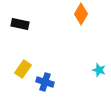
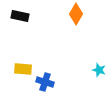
orange diamond: moved 5 px left
black rectangle: moved 8 px up
yellow rectangle: rotated 60 degrees clockwise
